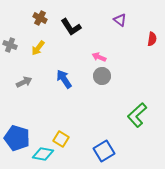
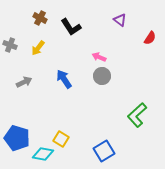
red semicircle: moved 2 px left, 1 px up; rotated 24 degrees clockwise
